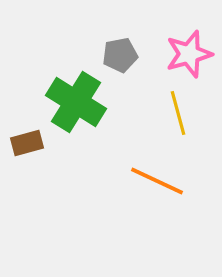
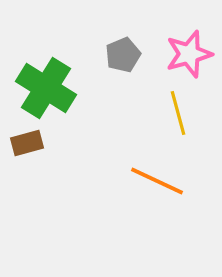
gray pentagon: moved 3 px right; rotated 12 degrees counterclockwise
green cross: moved 30 px left, 14 px up
